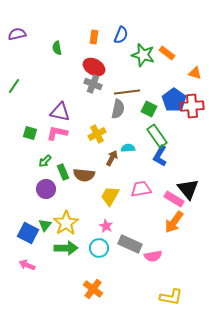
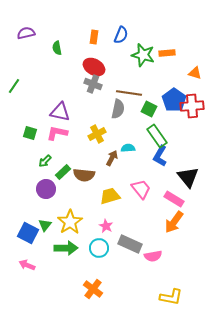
purple semicircle at (17, 34): moved 9 px right, 1 px up
orange rectangle at (167, 53): rotated 42 degrees counterclockwise
brown line at (127, 92): moved 2 px right, 1 px down; rotated 15 degrees clockwise
green rectangle at (63, 172): rotated 70 degrees clockwise
pink trapezoid at (141, 189): rotated 60 degrees clockwise
black triangle at (188, 189): moved 12 px up
yellow trapezoid at (110, 196): rotated 45 degrees clockwise
yellow star at (66, 223): moved 4 px right, 1 px up
